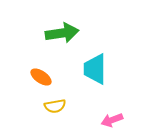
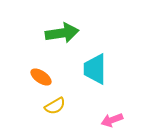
yellow semicircle: rotated 20 degrees counterclockwise
